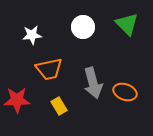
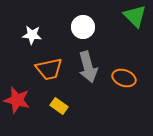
green triangle: moved 8 px right, 8 px up
white star: rotated 12 degrees clockwise
gray arrow: moved 5 px left, 16 px up
orange ellipse: moved 1 px left, 14 px up
red star: rotated 16 degrees clockwise
yellow rectangle: rotated 24 degrees counterclockwise
